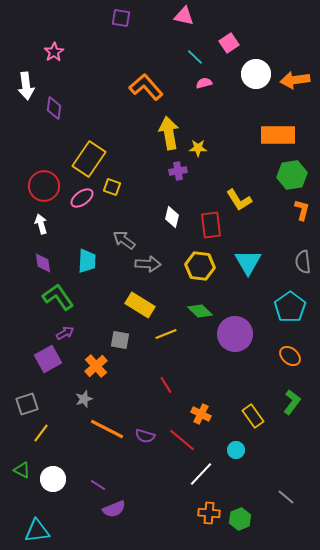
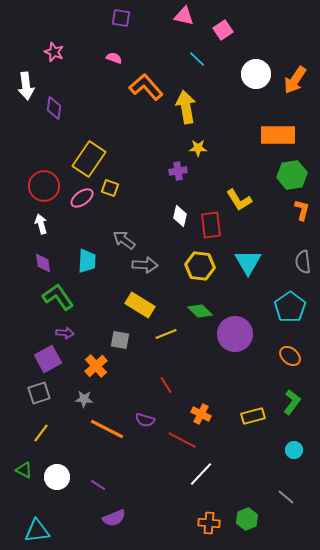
pink square at (229, 43): moved 6 px left, 13 px up
pink star at (54, 52): rotated 18 degrees counterclockwise
cyan line at (195, 57): moved 2 px right, 2 px down
orange arrow at (295, 80): rotated 48 degrees counterclockwise
pink semicircle at (204, 83): moved 90 px left, 25 px up; rotated 35 degrees clockwise
yellow arrow at (169, 133): moved 17 px right, 26 px up
yellow square at (112, 187): moved 2 px left, 1 px down
white diamond at (172, 217): moved 8 px right, 1 px up
gray arrow at (148, 264): moved 3 px left, 1 px down
purple arrow at (65, 333): rotated 36 degrees clockwise
gray star at (84, 399): rotated 24 degrees clockwise
gray square at (27, 404): moved 12 px right, 11 px up
yellow rectangle at (253, 416): rotated 70 degrees counterclockwise
purple semicircle at (145, 436): moved 16 px up
red line at (182, 440): rotated 12 degrees counterclockwise
cyan circle at (236, 450): moved 58 px right
green triangle at (22, 470): moved 2 px right
white circle at (53, 479): moved 4 px right, 2 px up
purple semicircle at (114, 509): moved 9 px down
orange cross at (209, 513): moved 10 px down
green hexagon at (240, 519): moved 7 px right
